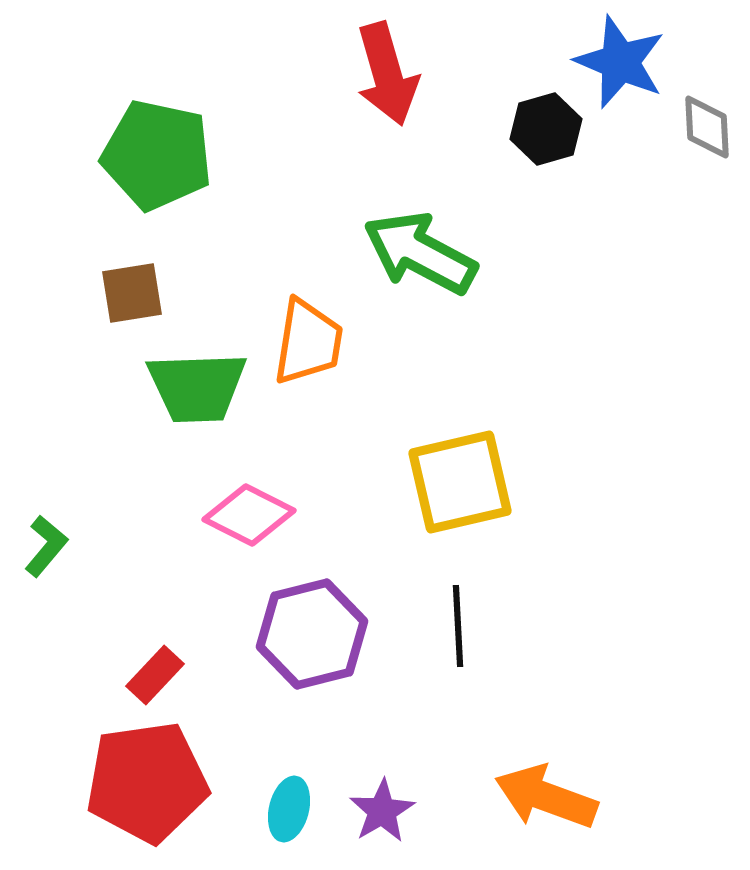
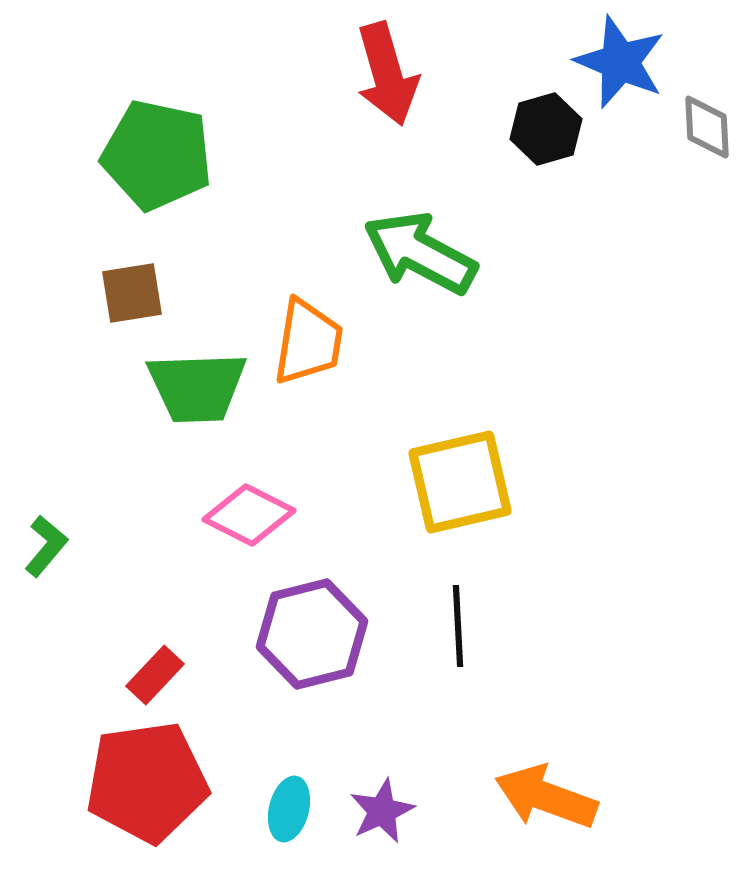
purple star: rotated 6 degrees clockwise
